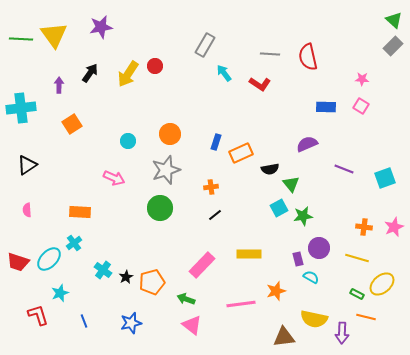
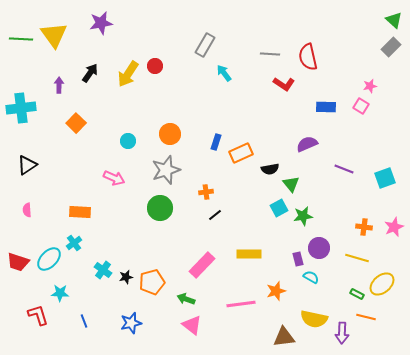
purple star at (101, 27): moved 4 px up
gray rectangle at (393, 46): moved 2 px left, 1 px down
pink star at (362, 79): moved 8 px right, 7 px down; rotated 16 degrees counterclockwise
red L-shape at (260, 84): moved 24 px right
orange square at (72, 124): moved 4 px right, 1 px up; rotated 12 degrees counterclockwise
orange cross at (211, 187): moved 5 px left, 5 px down
black star at (126, 277): rotated 16 degrees clockwise
cyan star at (60, 293): rotated 24 degrees clockwise
